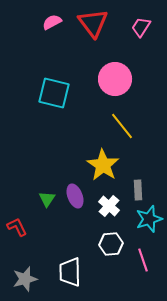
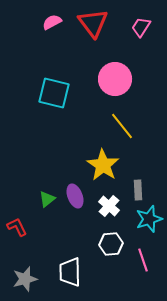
green triangle: rotated 18 degrees clockwise
